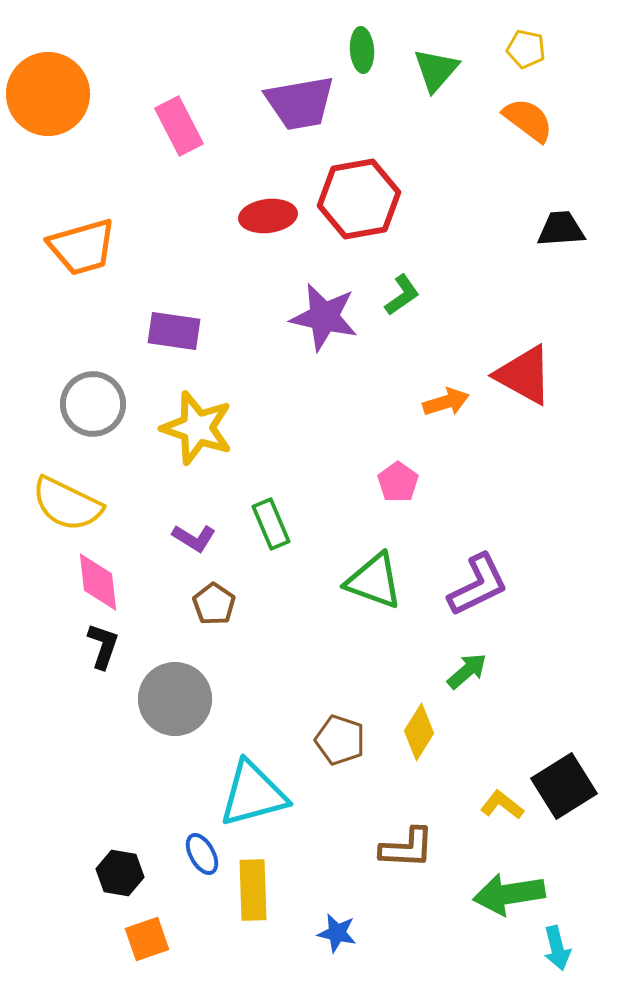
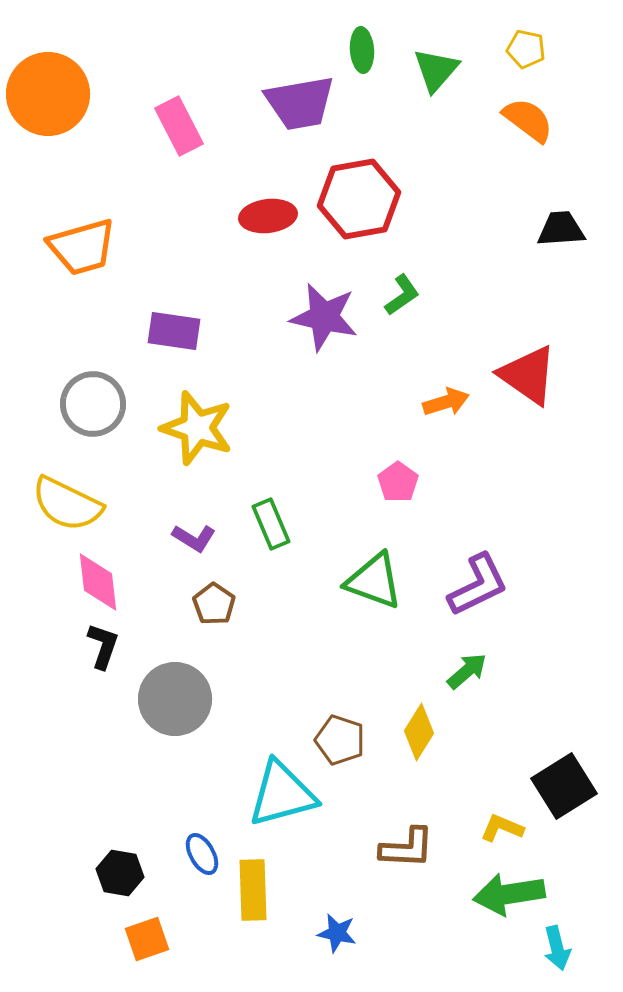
red triangle at (524, 375): moved 4 px right; rotated 6 degrees clockwise
cyan triangle at (253, 794): moved 29 px right
yellow L-shape at (502, 805): moved 23 px down; rotated 15 degrees counterclockwise
